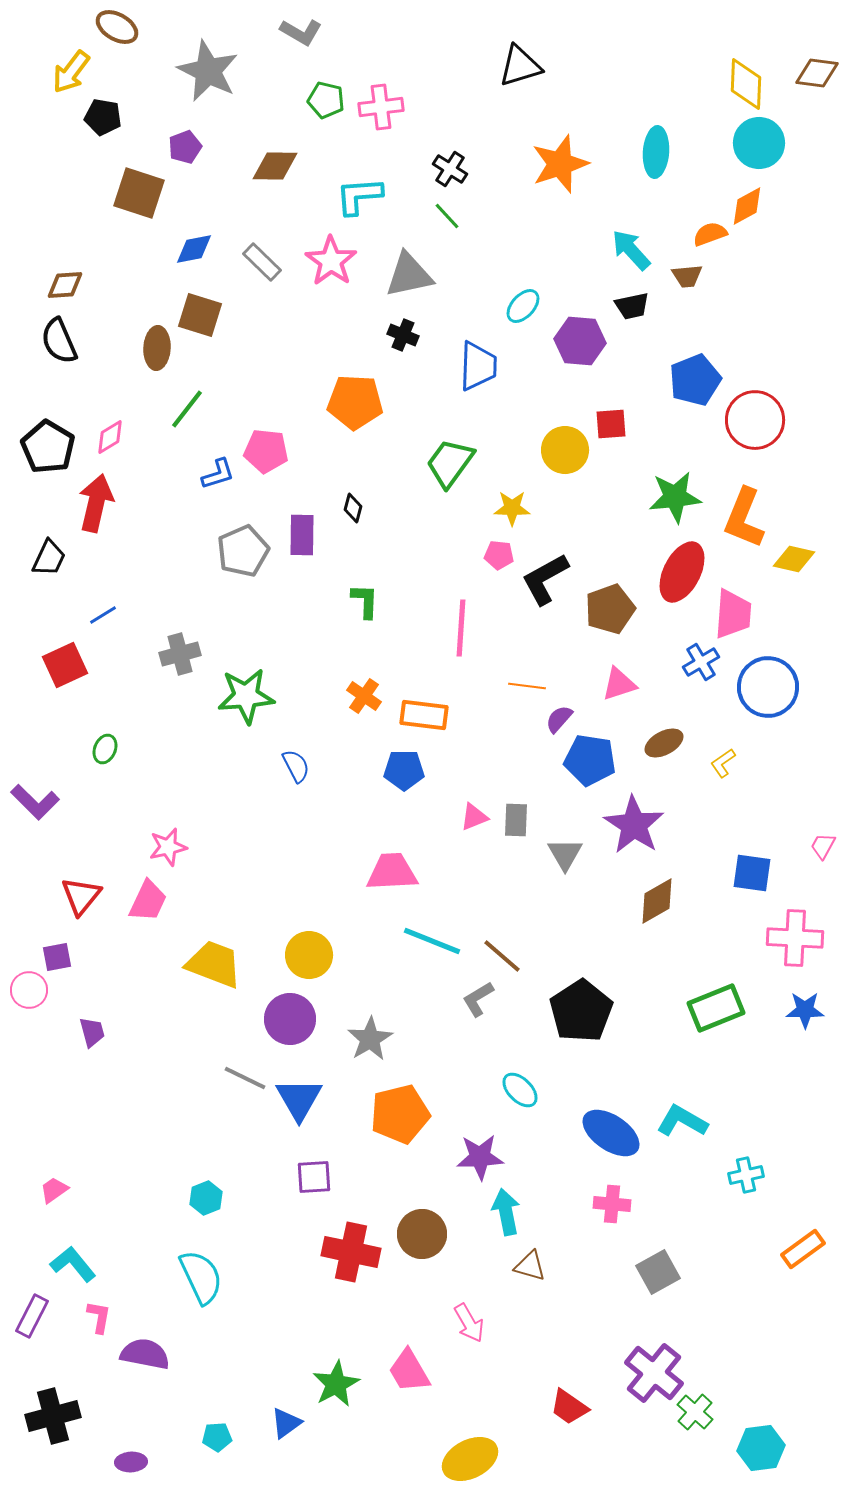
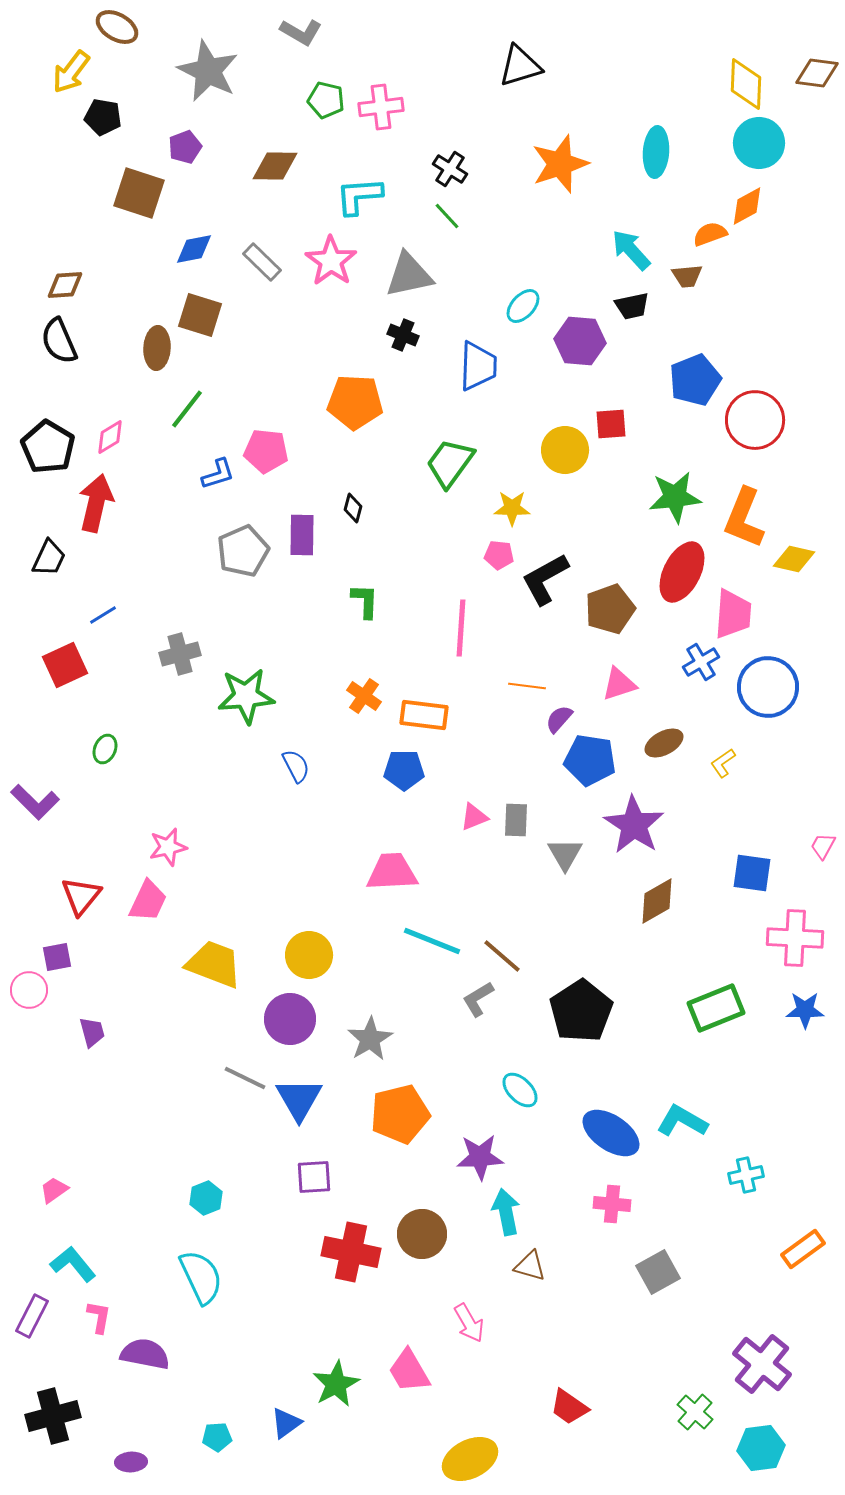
purple cross at (654, 1373): moved 108 px right, 9 px up
